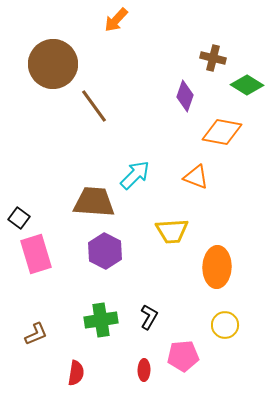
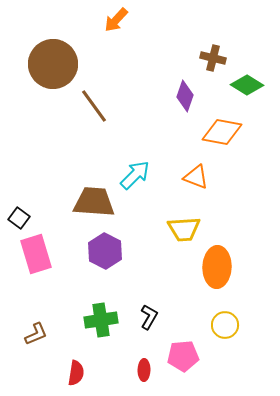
yellow trapezoid: moved 12 px right, 2 px up
